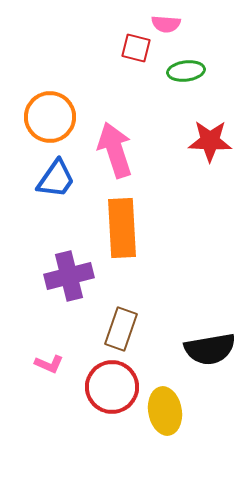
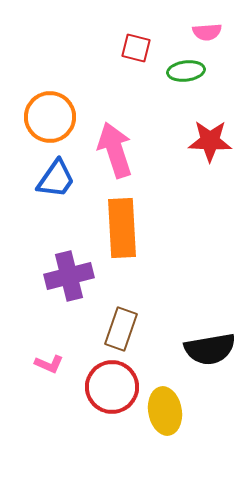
pink semicircle: moved 41 px right, 8 px down; rotated 8 degrees counterclockwise
